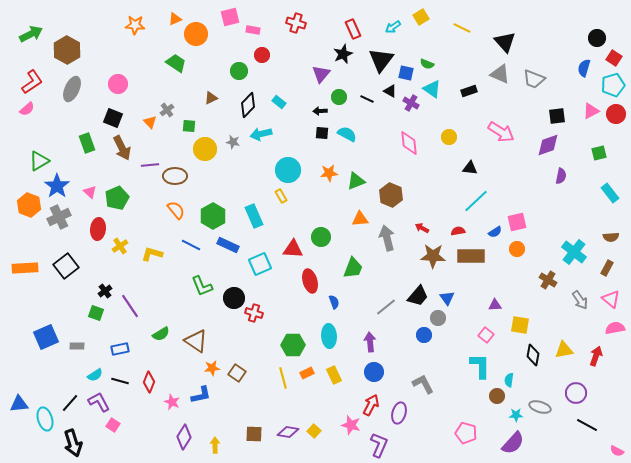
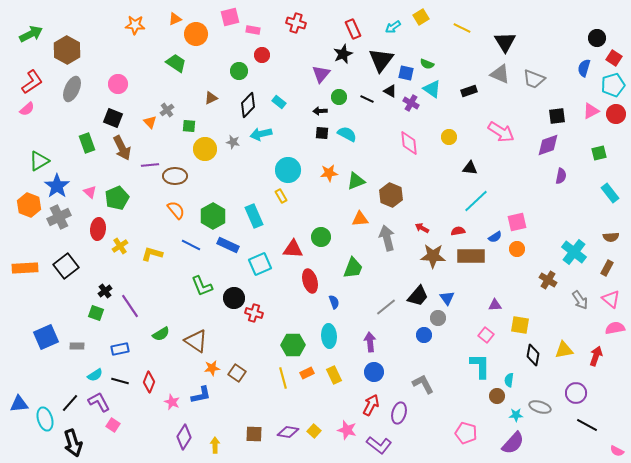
black triangle at (505, 42): rotated 10 degrees clockwise
blue semicircle at (495, 232): moved 5 px down
pink star at (351, 425): moved 4 px left, 5 px down
purple L-shape at (379, 445): rotated 105 degrees clockwise
